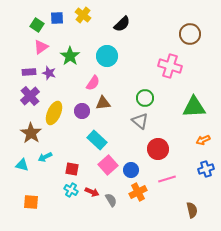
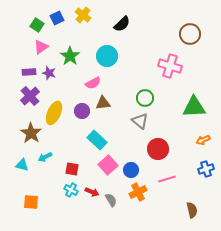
blue square: rotated 24 degrees counterclockwise
pink semicircle: rotated 28 degrees clockwise
